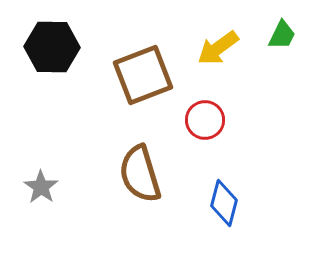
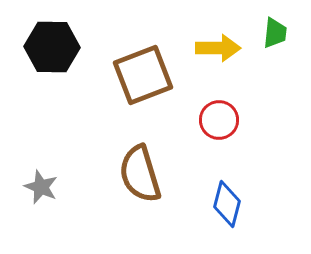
green trapezoid: moved 7 px left, 2 px up; rotated 20 degrees counterclockwise
yellow arrow: rotated 144 degrees counterclockwise
red circle: moved 14 px right
gray star: rotated 12 degrees counterclockwise
blue diamond: moved 3 px right, 1 px down
